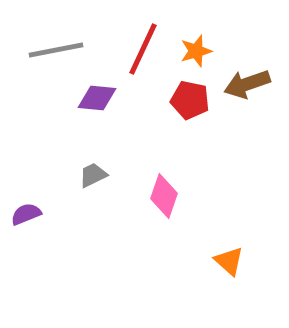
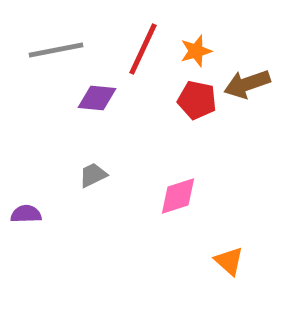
red pentagon: moved 7 px right
pink diamond: moved 14 px right; rotated 54 degrees clockwise
purple semicircle: rotated 20 degrees clockwise
